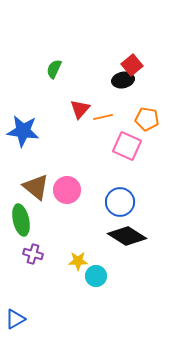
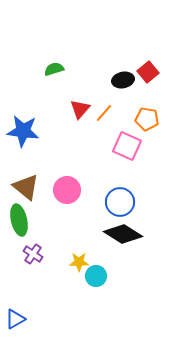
red square: moved 16 px right, 7 px down
green semicircle: rotated 48 degrees clockwise
orange line: moved 1 px right, 4 px up; rotated 36 degrees counterclockwise
brown triangle: moved 10 px left
green ellipse: moved 2 px left
black diamond: moved 4 px left, 2 px up
purple cross: rotated 18 degrees clockwise
yellow star: moved 1 px right, 1 px down
